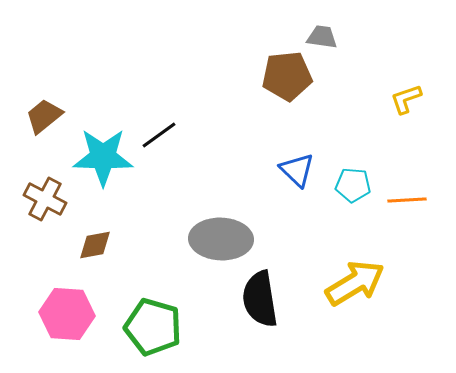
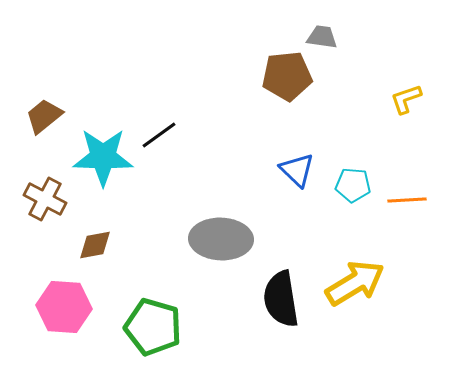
black semicircle: moved 21 px right
pink hexagon: moved 3 px left, 7 px up
